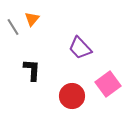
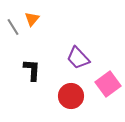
purple trapezoid: moved 2 px left, 10 px down
red circle: moved 1 px left
